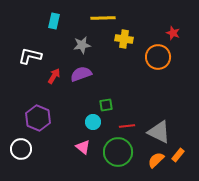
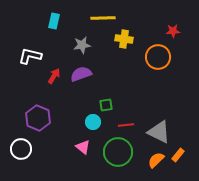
red star: moved 2 px up; rotated 24 degrees counterclockwise
red line: moved 1 px left, 1 px up
